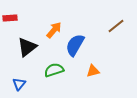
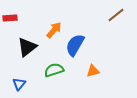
brown line: moved 11 px up
